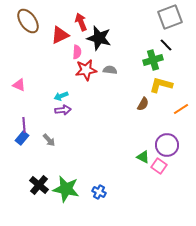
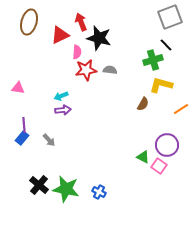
brown ellipse: moved 1 px right, 1 px down; rotated 50 degrees clockwise
pink triangle: moved 1 px left, 3 px down; rotated 16 degrees counterclockwise
